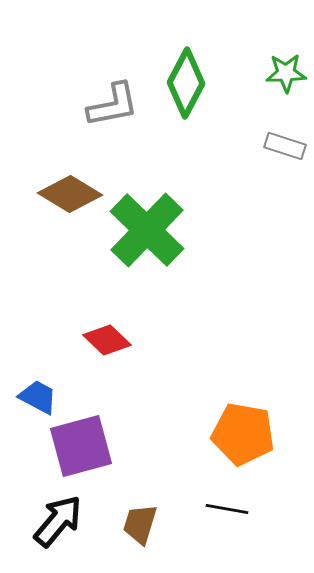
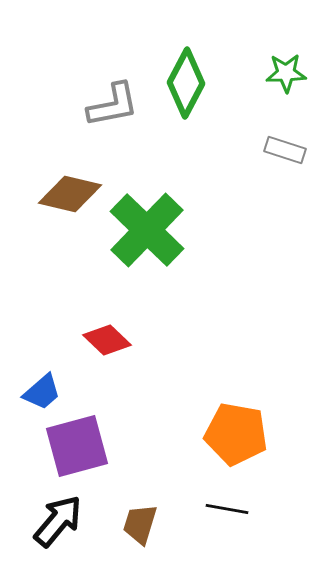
gray rectangle: moved 4 px down
brown diamond: rotated 18 degrees counterclockwise
blue trapezoid: moved 4 px right, 5 px up; rotated 111 degrees clockwise
orange pentagon: moved 7 px left
purple square: moved 4 px left
